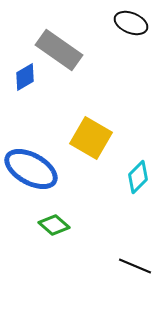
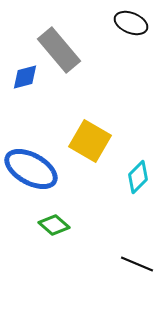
gray rectangle: rotated 15 degrees clockwise
blue diamond: rotated 16 degrees clockwise
yellow square: moved 1 px left, 3 px down
black line: moved 2 px right, 2 px up
